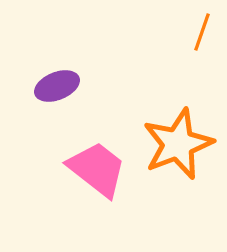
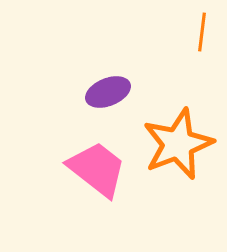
orange line: rotated 12 degrees counterclockwise
purple ellipse: moved 51 px right, 6 px down
